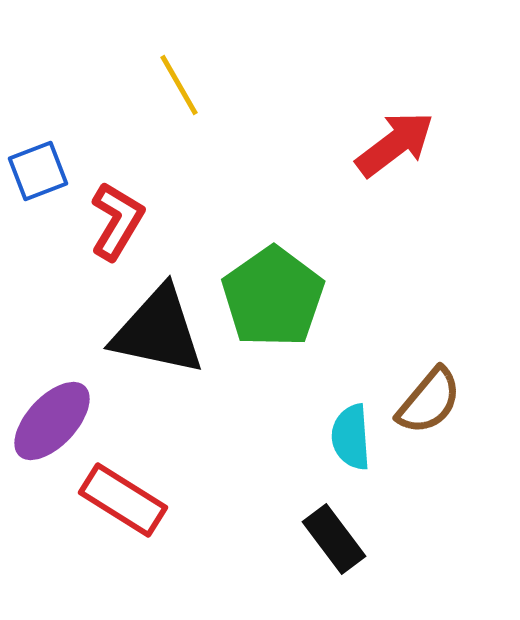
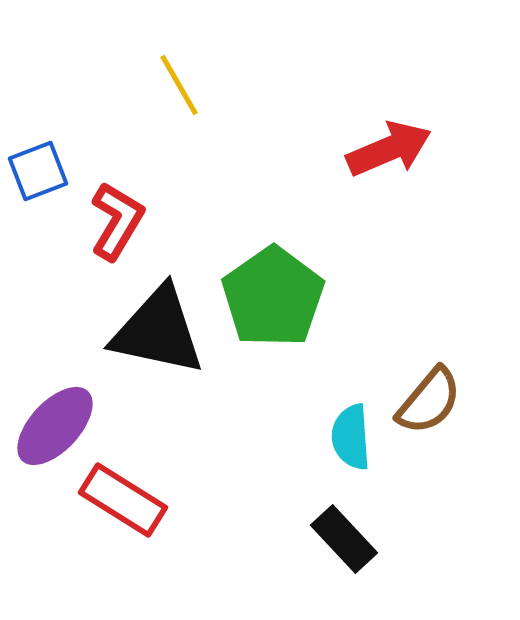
red arrow: moved 6 px left, 5 px down; rotated 14 degrees clockwise
purple ellipse: moved 3 px right, 5 px down
black rectangle: moved 10 px right; rotated 6 degrees counterclockwise
